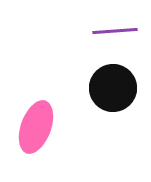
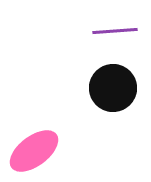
pink ellipse: moved 2 px left, 24 px down; rotated 33 degrees clockwise
